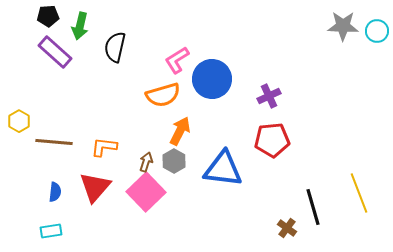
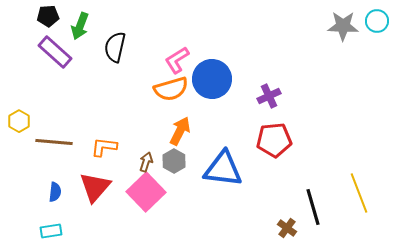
green arrow: rotated 8 degrees clockwise
cyan circle: moved 10 px up
orange semicircle: moved 8 px right, 6 px up
red pentagon: moved 2 px right
